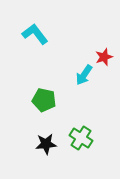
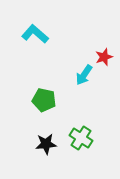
cyan L-shape: rotated 12 degrees counterclockwise
